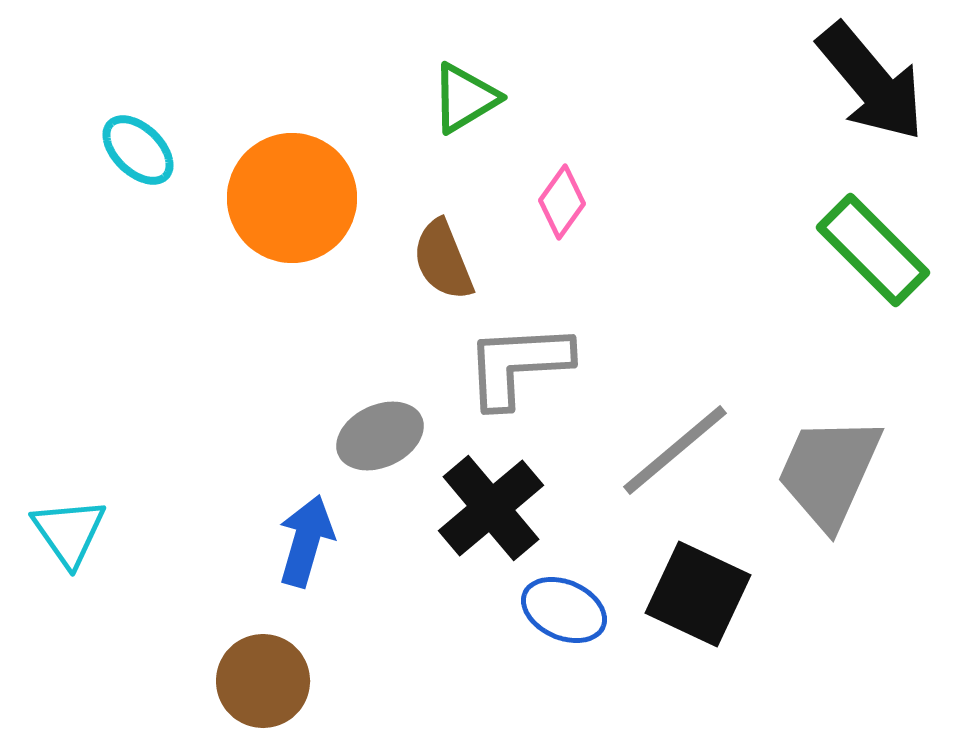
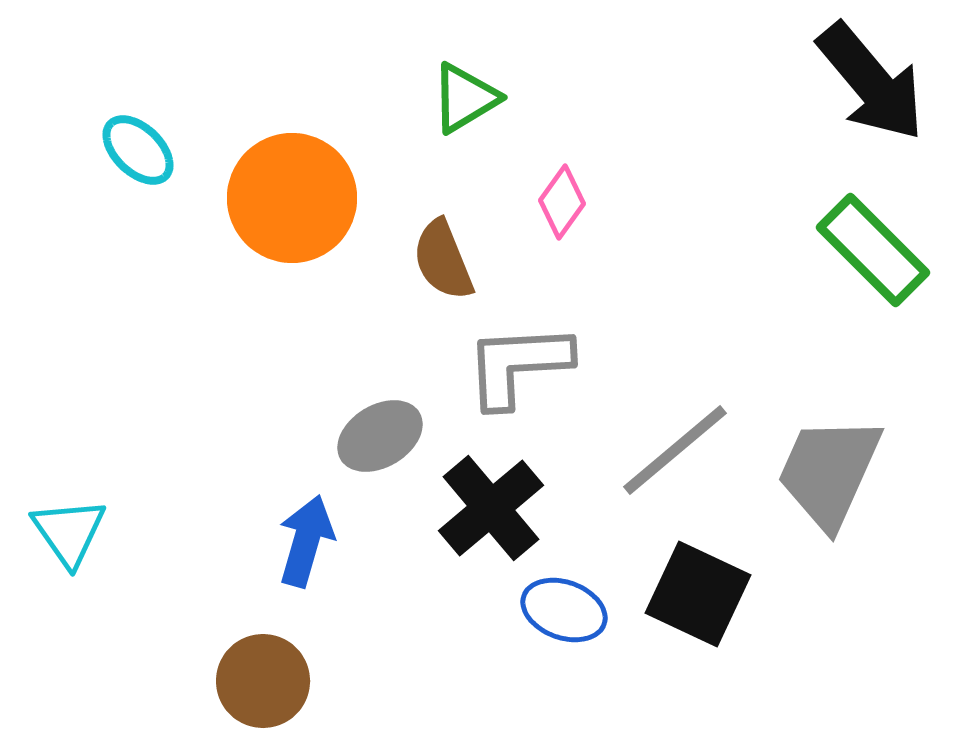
gray ellipse: rotated 6 degrees counterclockwise
blue ellipse: rotated 4 degrees counterclockwise
